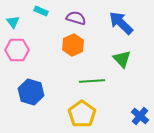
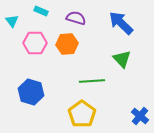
cyan triangle: moved 1 px left, 1 px up
orange hexagon: moved 6 px left, 1 px up; rotated 20 degrees clockwise
pink hexagon: moved 18 px right, 7 px up
